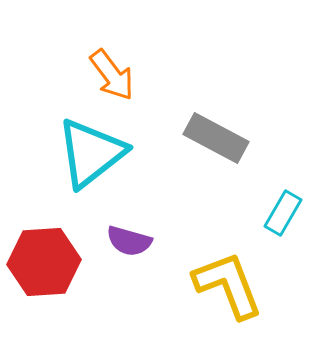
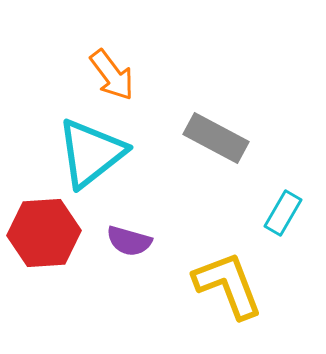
red hexagon: moved 29 px up
